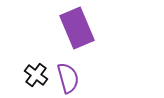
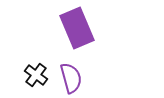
purple semicircle: moved 3 px right
